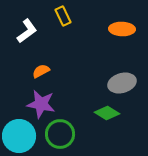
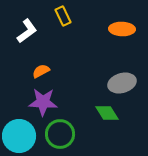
purple star: moved 2 px right, 2 px up; rotated 8 degrees counterclockwise
green diamond: rotated 25 degrees clockwise
